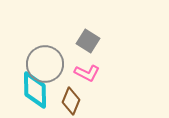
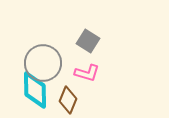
gray circle: moved 2 px left, 1 px up
pink L-shape: rotated 10 degrees counterclockwise
brown diamond: moved 3 px left, 1 px up
